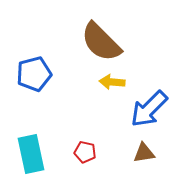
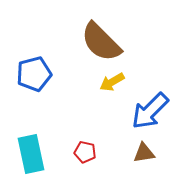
yellow arrow: rotated 35 degrees counterclockwise
blue arrow: moved 1 px right, 2 px down
